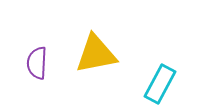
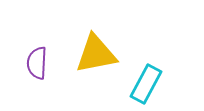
cyan rectangle: moved 14 px left
